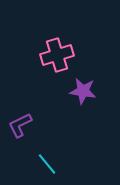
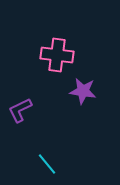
pink cross: rotated 24 degrees clockwise
purple L-shape: moved 15 px up
